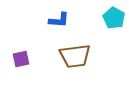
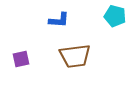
cyan pentagon: moved 1 px right, 2 px up; rotated 15 degrees counterclockwise
